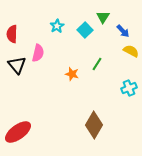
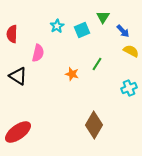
cyan square: moved 3 px left; rotated 21 degrees clockwise
black triangle: moved 1 px right, 11 px down; rotated 18 degrees counterclockwise
